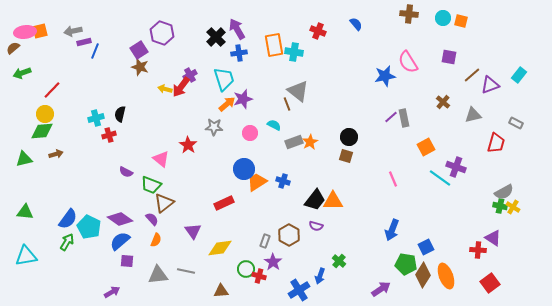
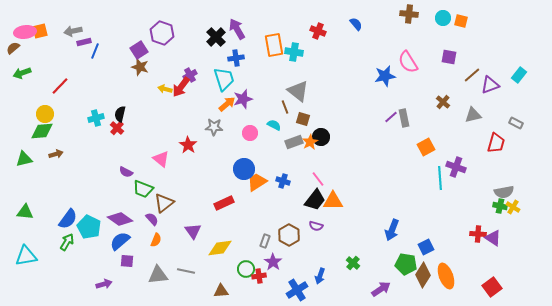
blue cross at (239, 53): moved 3 px left, 5 px down
red line at (52, 90): moved 8 px right, 4 px up
brown line at (287, 104): moved 2 px left, 3 px down
red cross at (109, 135): moved 8 px right, 7 px up; rotated 32 degrees counterclockwise
black circle at (349, 137): moved 28 px left
brown square at (346, 156): moved 43 px left, 37 px up
cyan line at (440, 178): rotated 50 degrees clockwise
pink line at (393, 179): moved 75 px left; rotated 14 degrees counterclockwise
green trapezoid at (151, 185): moved 8 px left, 4 px down
gray semicircle at (504, 192): rotated 18 degrees clockwise
red cross at (478, 250): moved 16 px up
green cross at (339, 261): moved 14 px right, 2 px down
red cross at (259, 276): rotated 24 degrees counterclockwise
red square at (490, 283): moved 2 px right, 4 px down
blue cross at (299, 290): moved 2 px left
purple arrow at (112, 292): moved 8 px left, 8 px up; rotated 14 degrees clockwise
